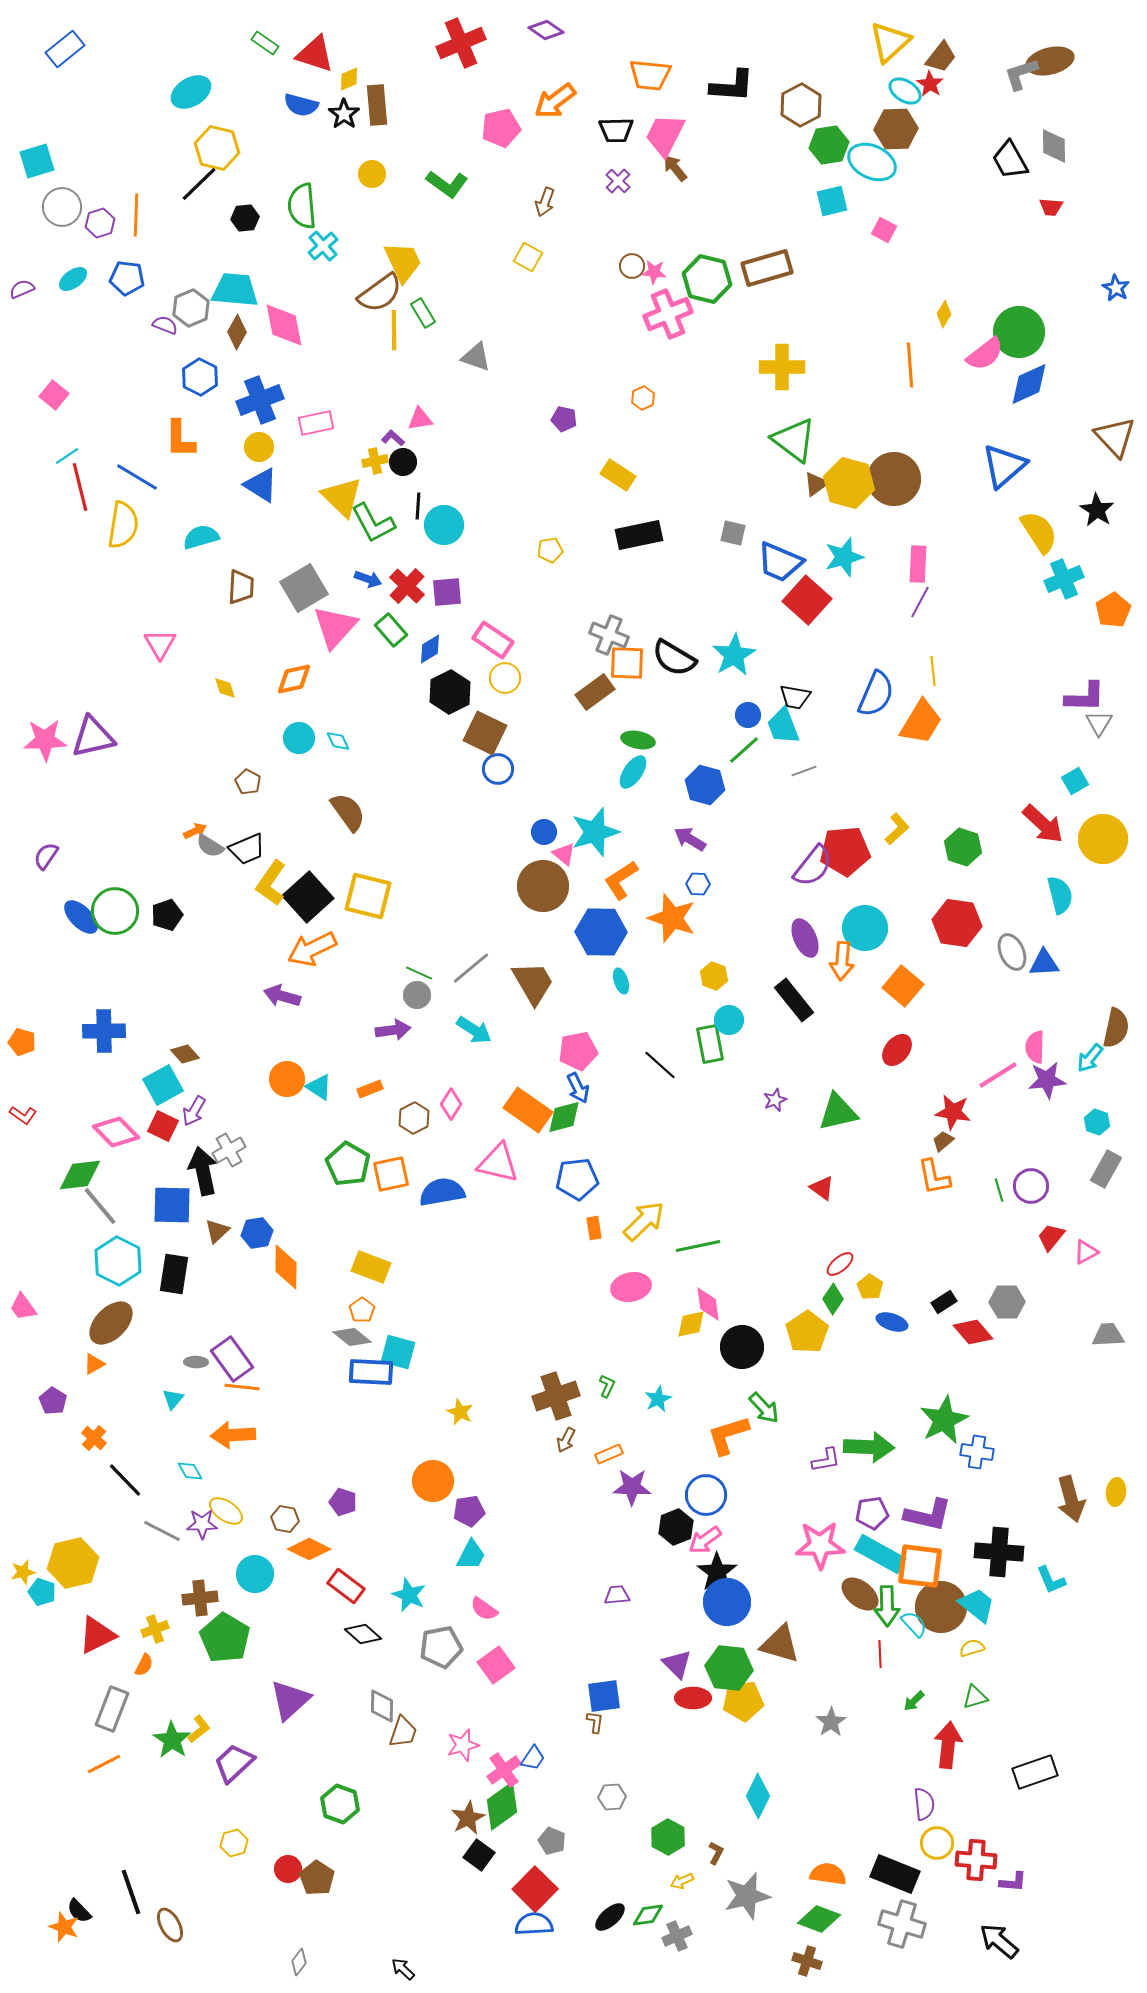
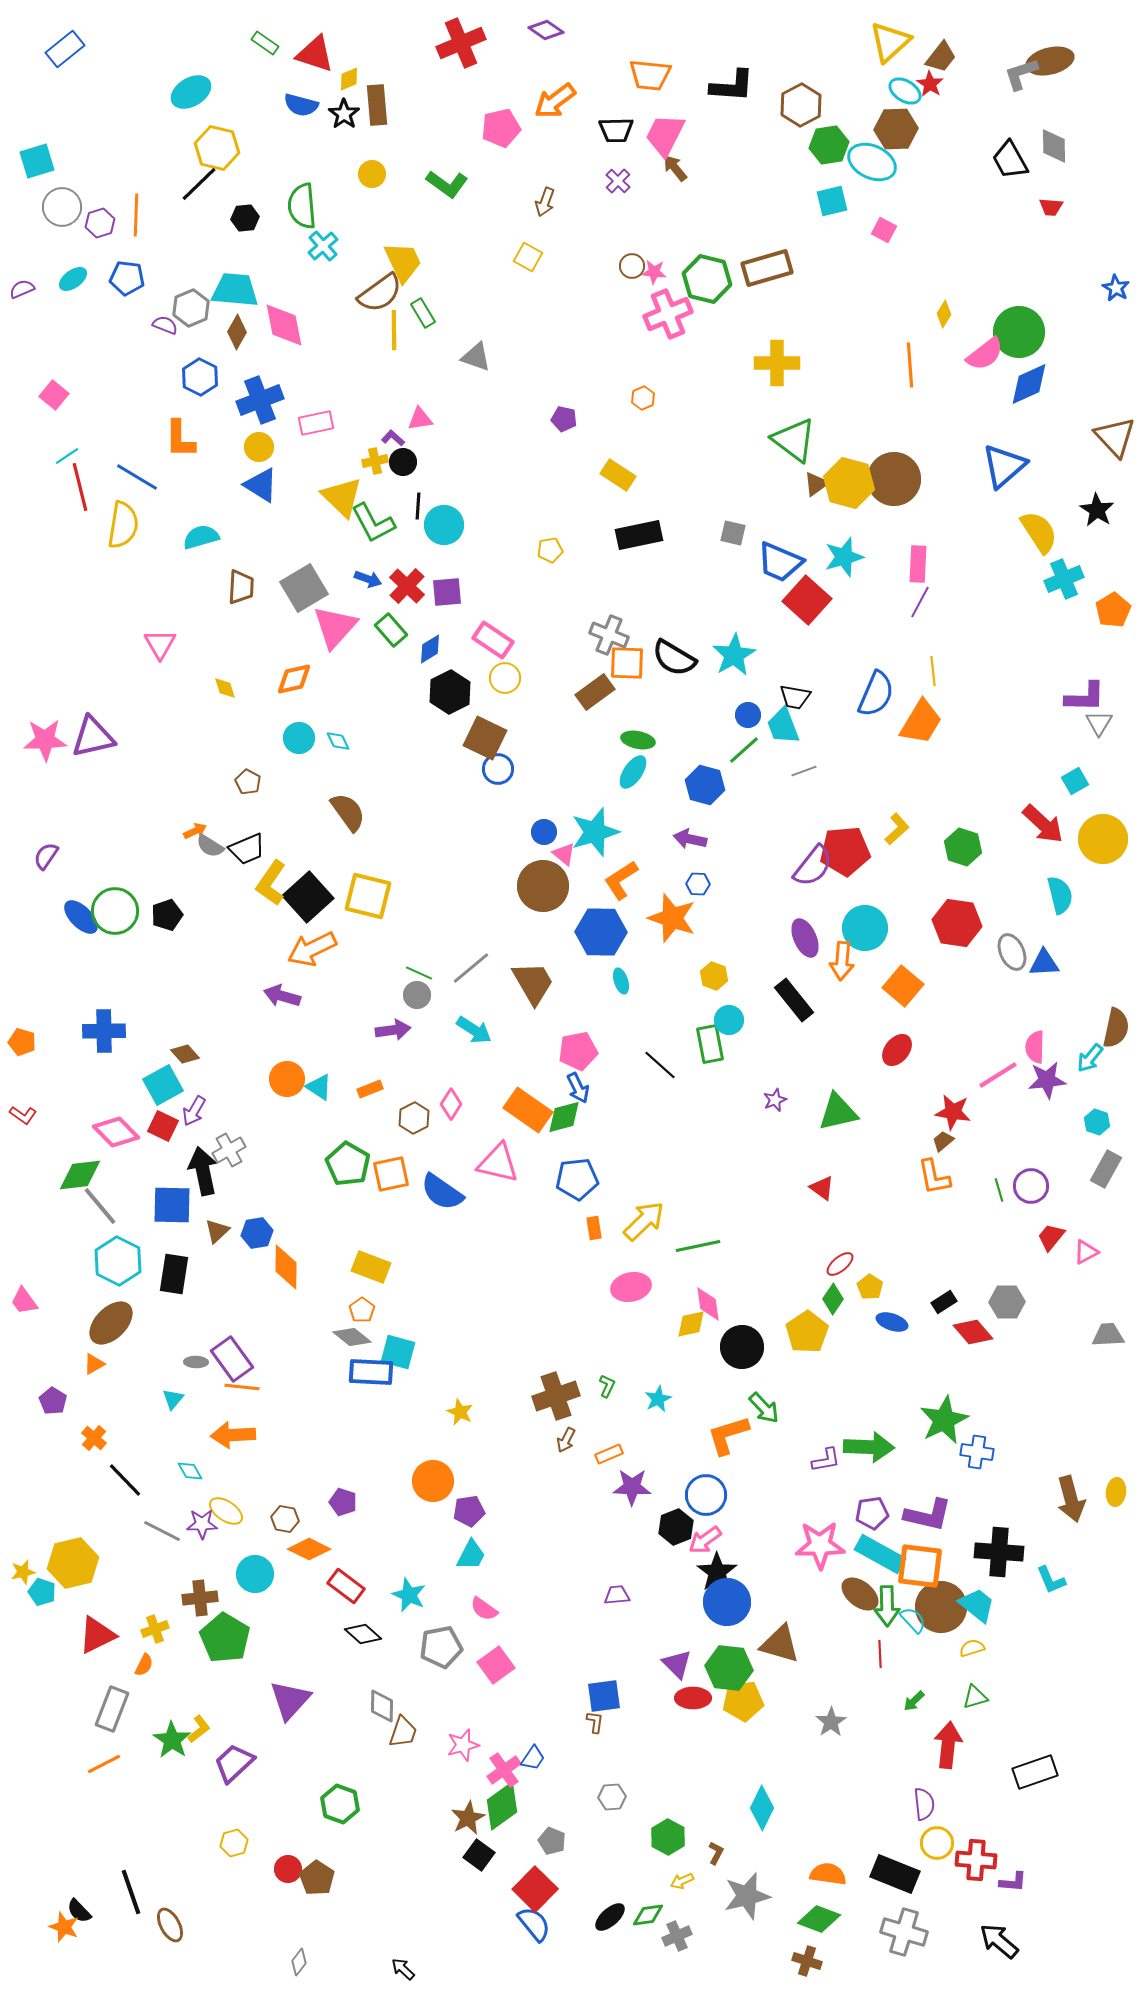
yellow cross at (782, 367): moved 5 px left, 4 px up
brown square at (485, 733): moved 5 px down
purple arrow at (690, 839): rotated 20 degrees counterclockwise
blue semicircle at (442, 1192): rotated 135 degrees counterclockwise
pink trapezoid at (23, 1307): moved 1 px right, 6 px up
cyan semicircle at (914, 1624): moved 1 px left, 4 px up
purple triangle at (290, 1700): rotated 6 degrees counterclockwise
cyan diamond at (758, 1796): moved 4 px right, 12 px down
blue semicircle at (534, 1924): rotated 54 degrees clockwise
gray cross at (902, 1924): moved 2 px right, 8 px down
